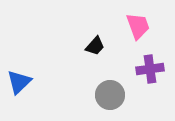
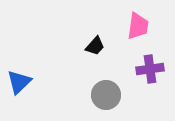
pink trapezoid: rotated 28 degrees clockwise
gray circle: moved 4 px left
